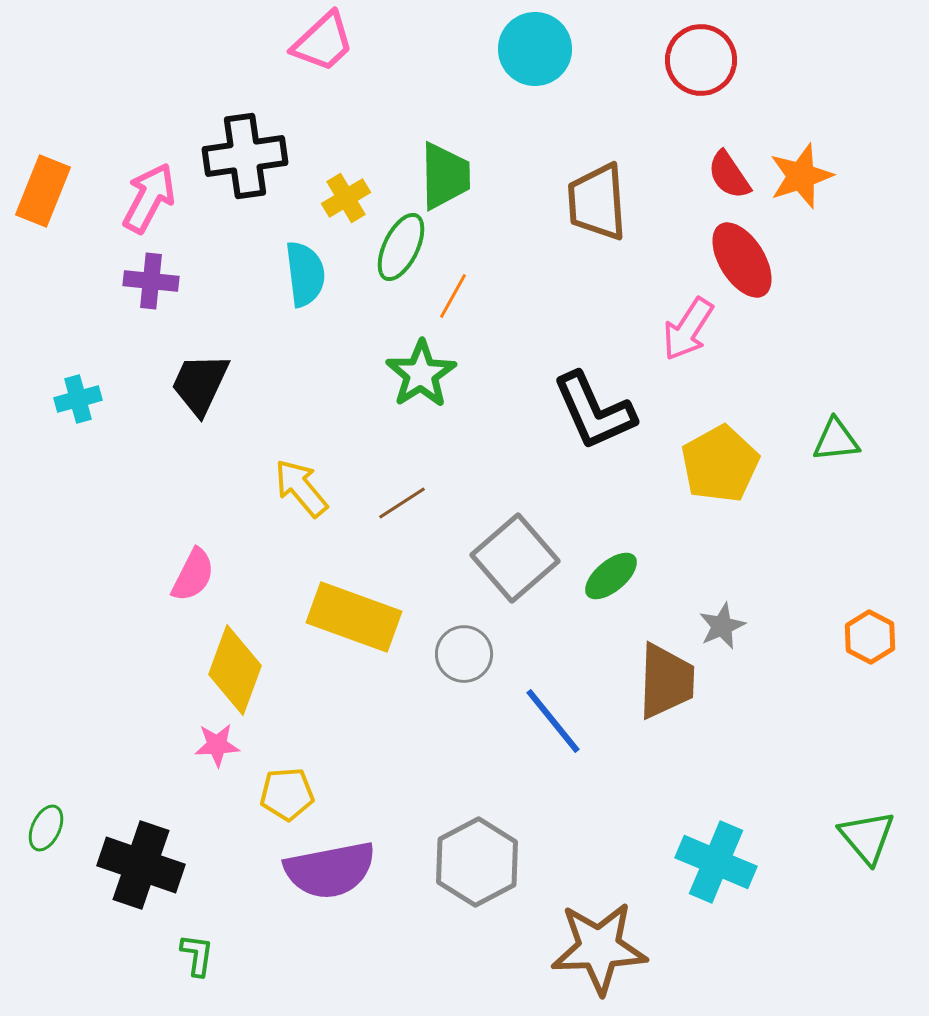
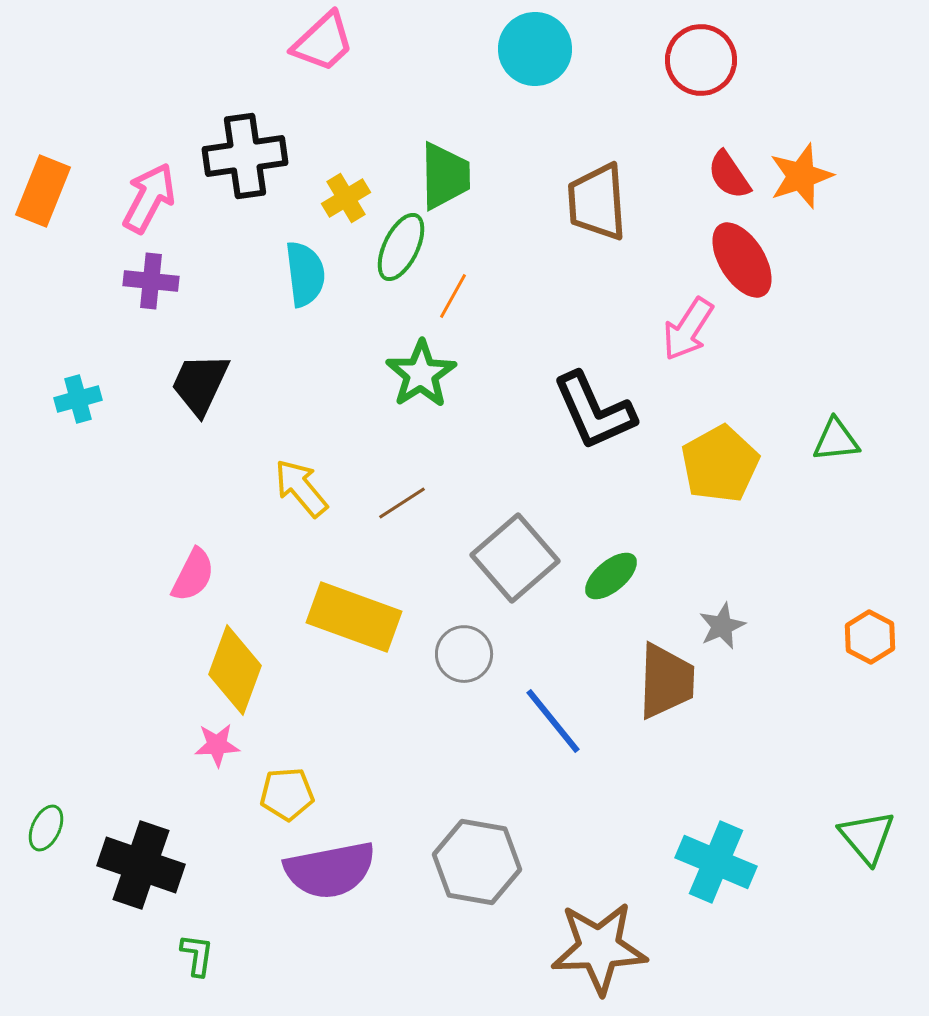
gray hexagon at (477, 862): rotated 22 degrees counterclockwise
